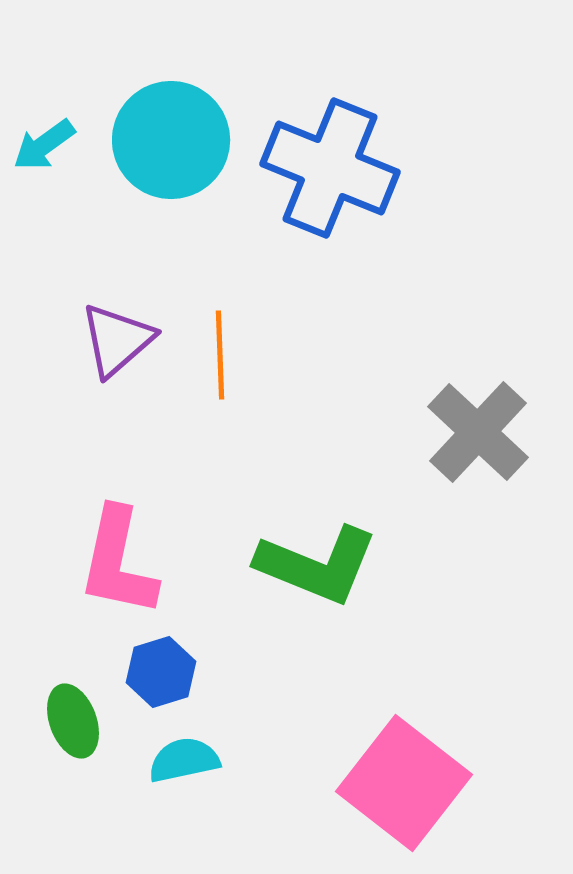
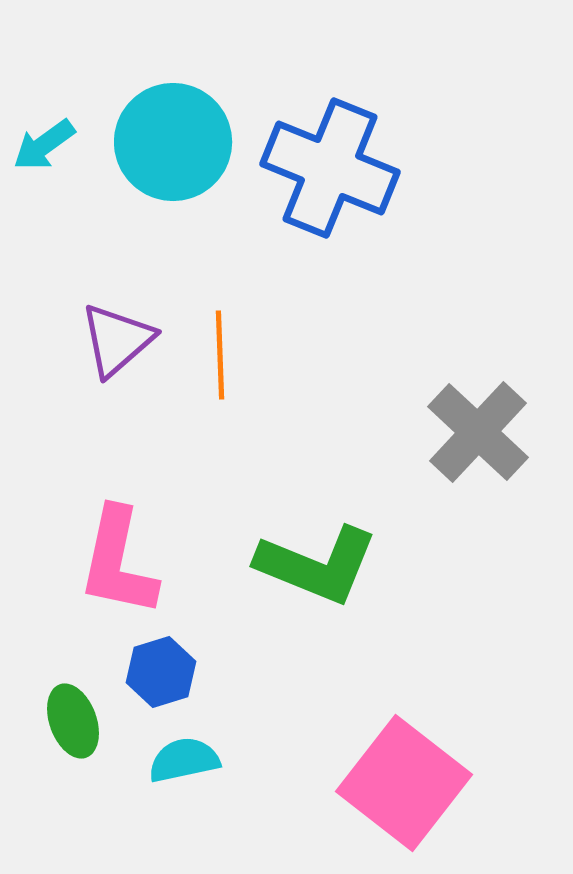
cyan circle: moved 2 px right, 2 px down
